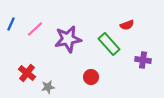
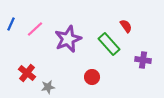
red semicircle: moved 1 px left, 1 px down; rotated 104 degrees counterclockwise
purple star: rotated 12 degrees counterclockwise
red circle: moved 1 px right
